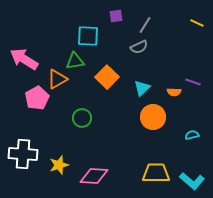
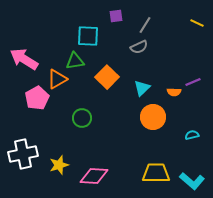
purple line: rotated 42 degrees counterclockwise
white cross: rotated 16 degrees counterclockwise
